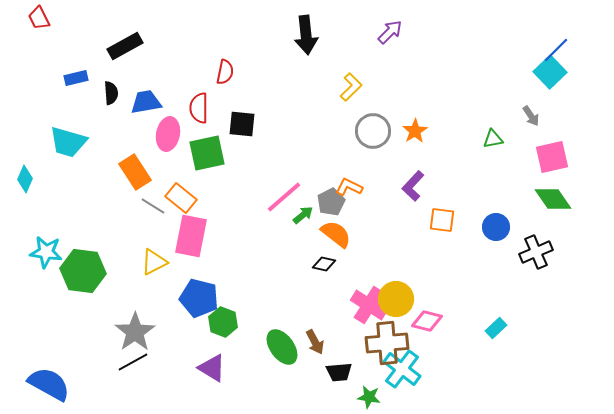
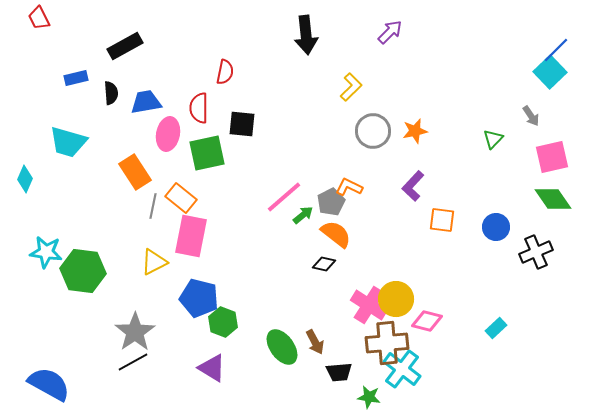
orange star at (415, 131): rotated 20 degrees clockwise
green triangle at (493, 139): rotated 35 degrees counterclockwise
gray line at (153, 206): rotated 70 degrees clockwise
